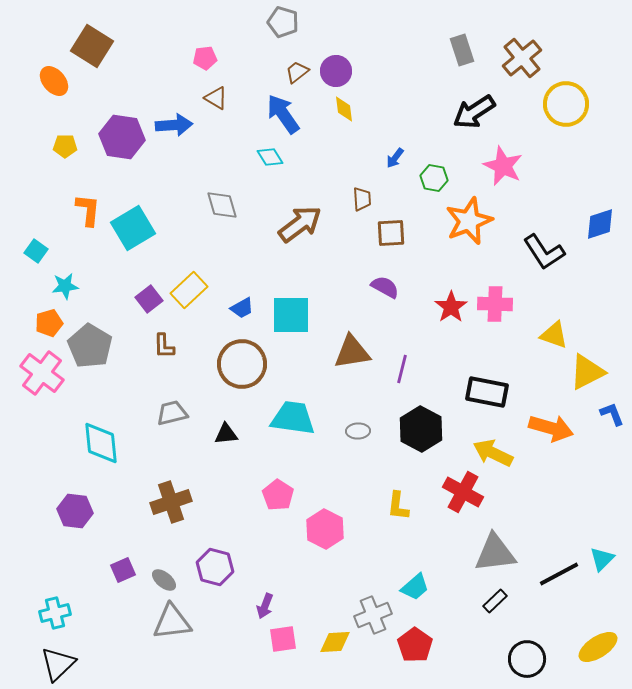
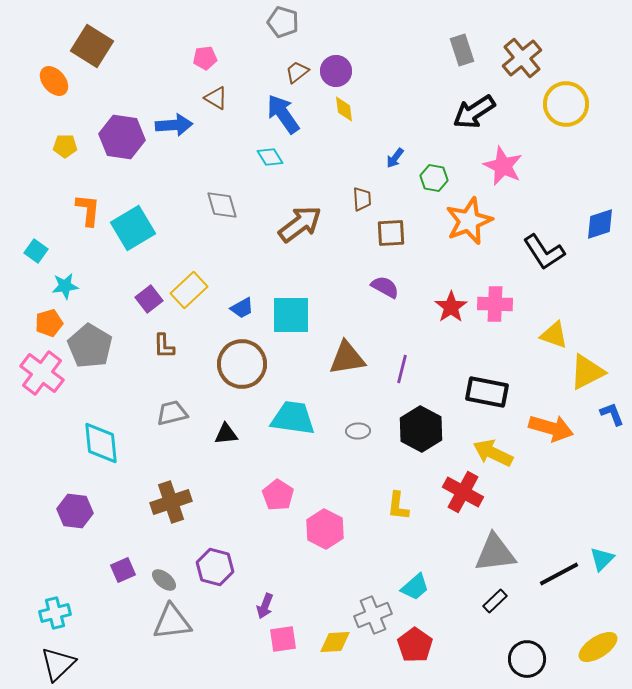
brown triangle at (352, 352): moved 5 px left, 6 px down
